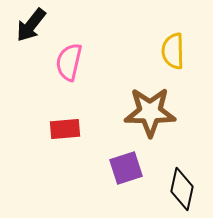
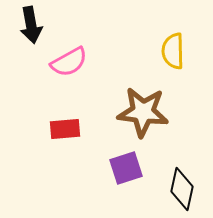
black arrow: rotated 48 degrees counterclockwise
pink semicircle: rotated 132 degrees counterclockwise
brown star: moved 7 px left; rotated 6 degrees clockwise
